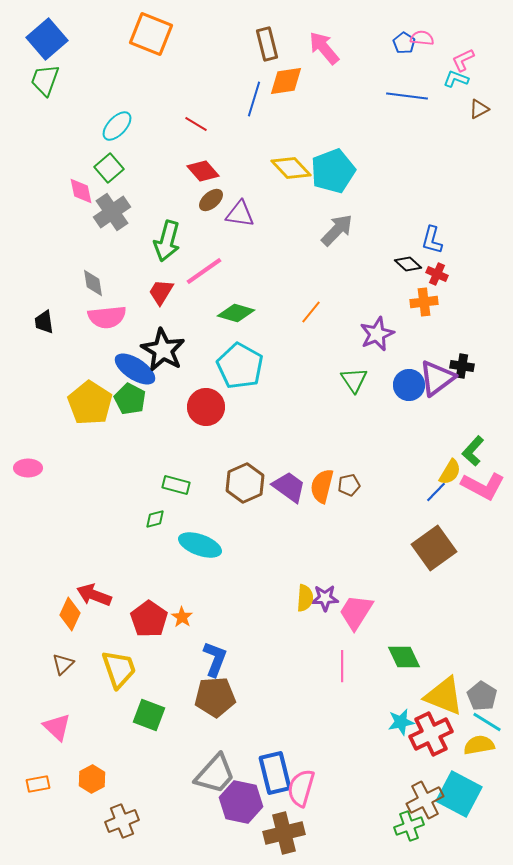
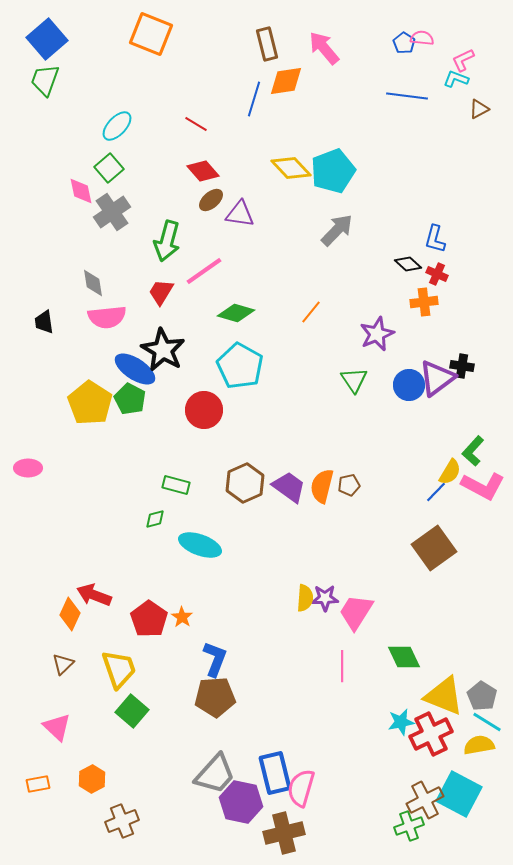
blue L-shape at (432, 240): moved 3 px right, 1 px up
red circle at (206, 407): moved 2 px left, 3 px down
green square at (149, 715): moved 17 px left, 4 px up; rotated 20 degrees clockwise
